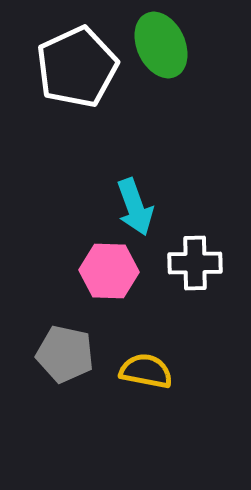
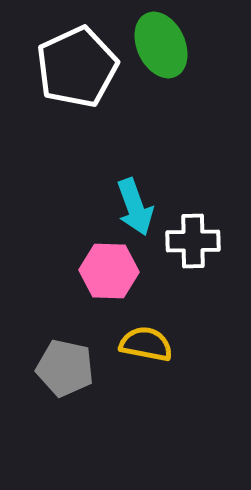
white cross: moved 2 px left, 22 px up
gray pentagon: moved 14 px down
yellow semicircle: moved 27 px up
